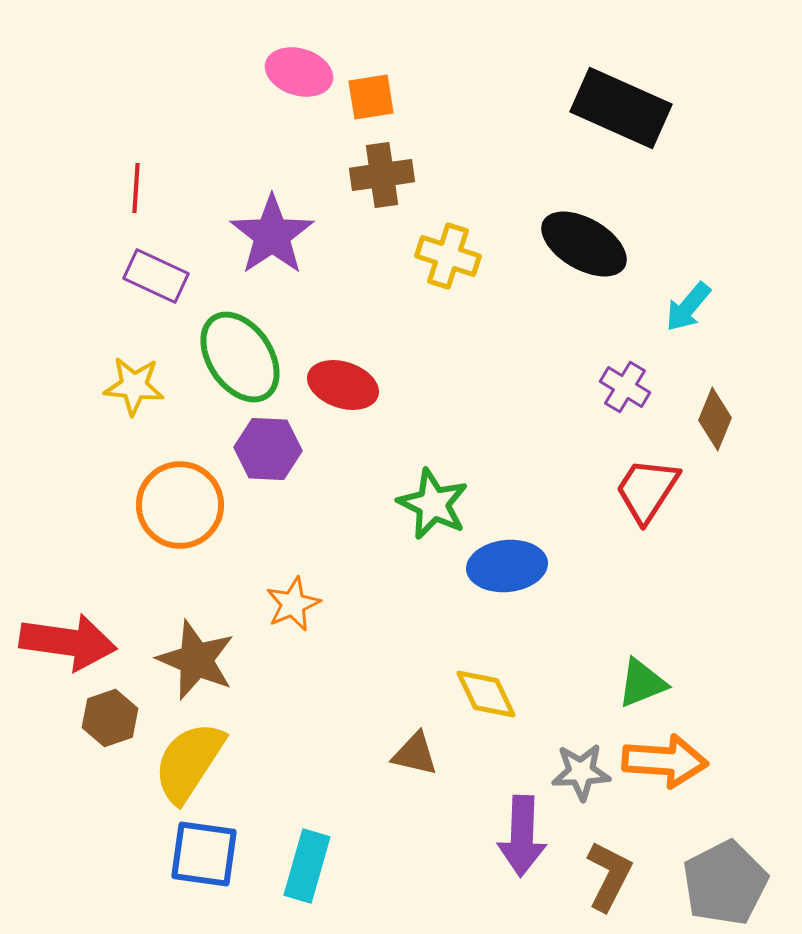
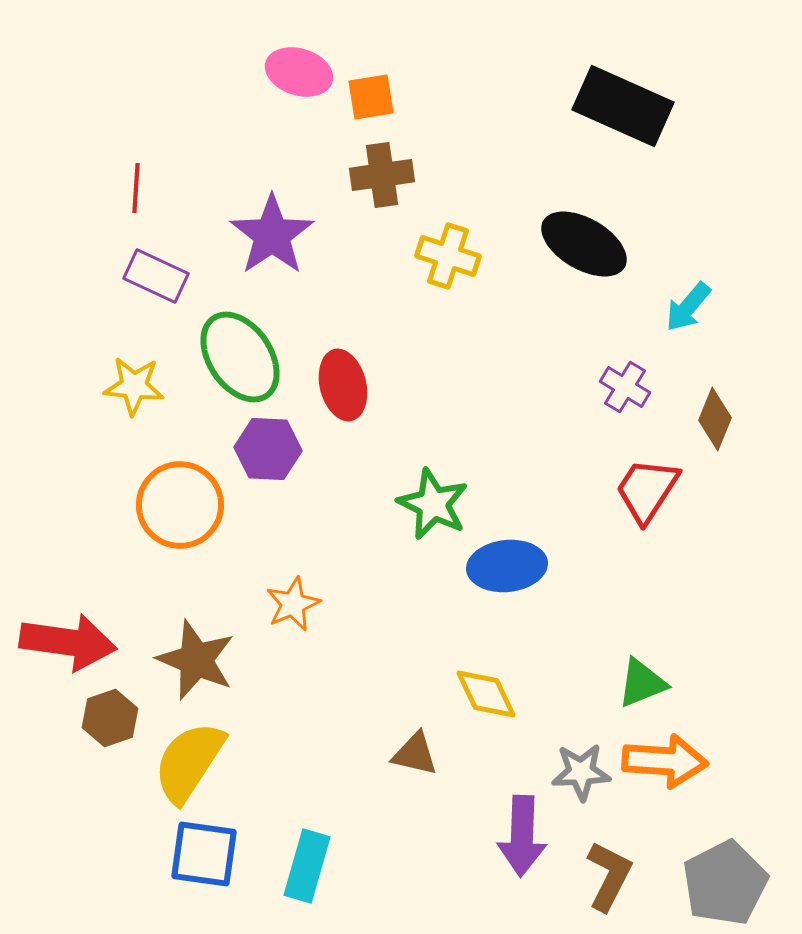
black rectangle: moved 2 px right, 2 px up
red ellipse: rotated 58 degrees clockwise
